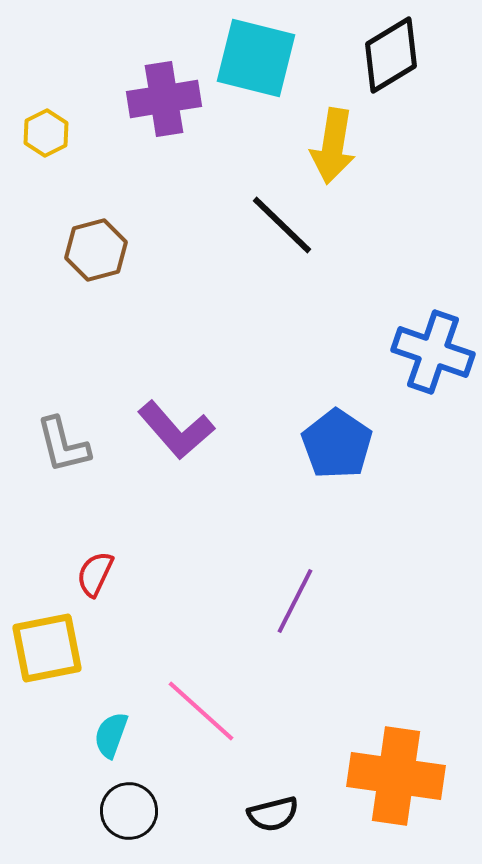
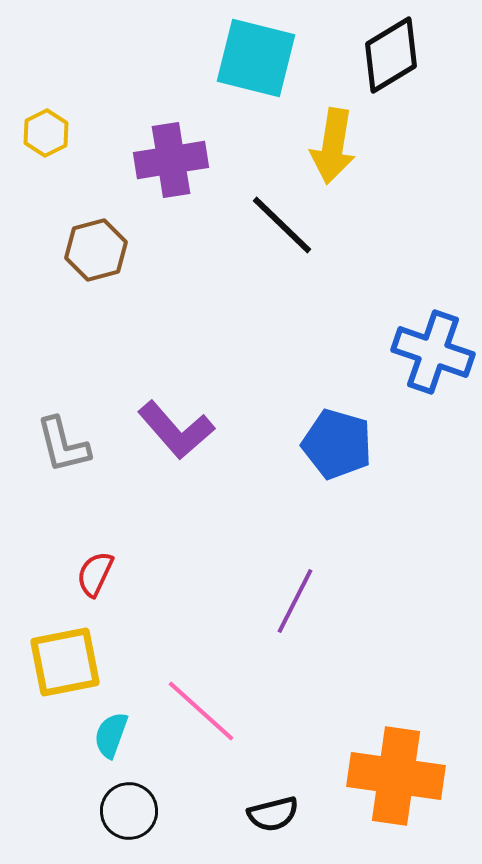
purple cross: moved 7 px right, 61 px down
blue pentagon: rotated 18 degrees counterclockwise
yellow square: moved 18 px right, 14 px down
